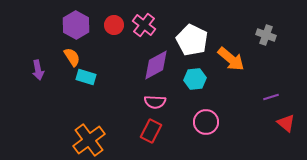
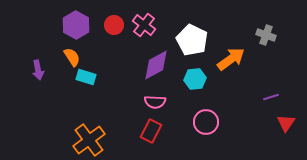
orange arrow: rotated 76 degrees counterclockwise
red triangle: rotated 24 degrees clockwise
